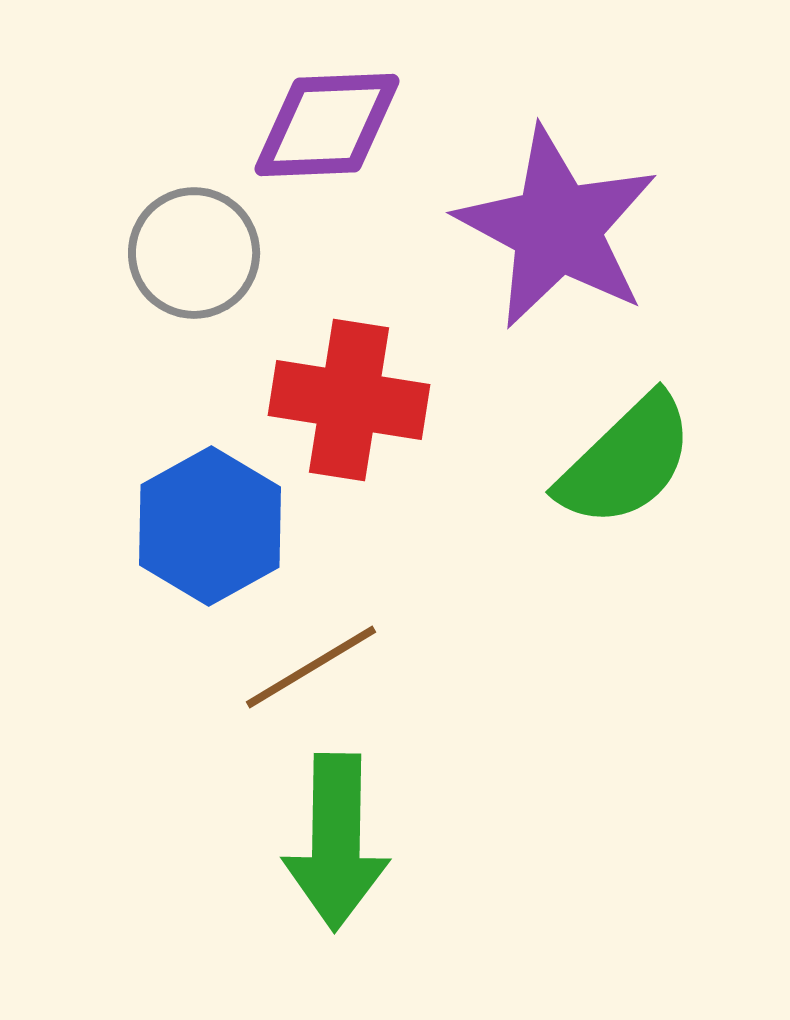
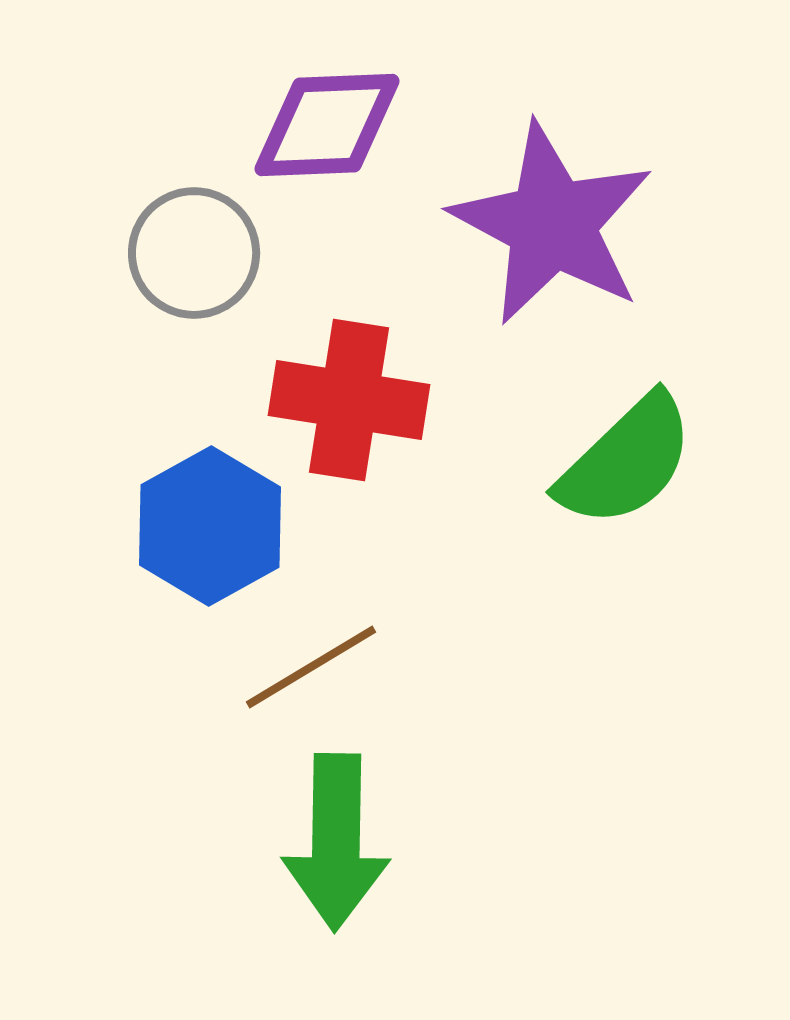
purple star: moved 5 px left, 4 px up
